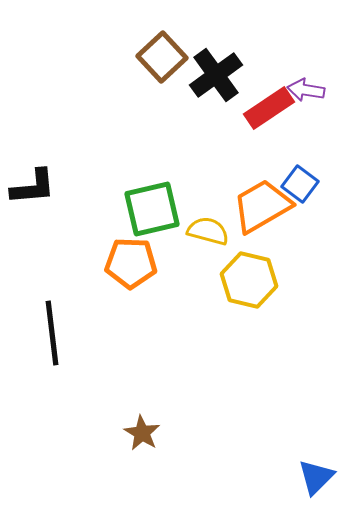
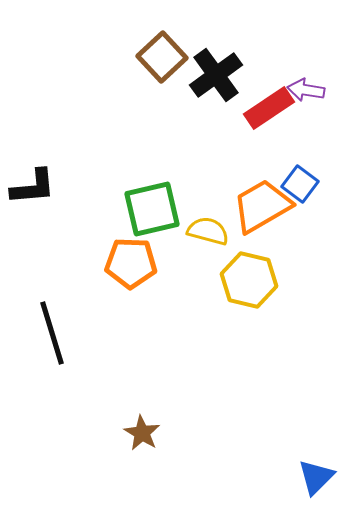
black line: rotated 10 degrees counterclockwise
